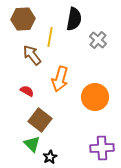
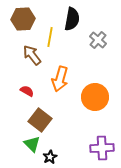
black semicircle: moved 2 px left
